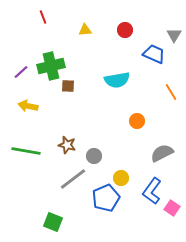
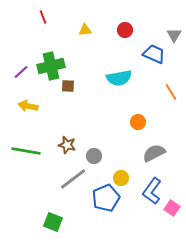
cyan semicircle: moved 2 px right, 2 px up
orange circle: moved 1 px right, 1 px down
gray semicircle: moved 8 px left
